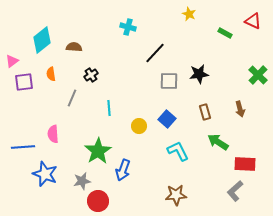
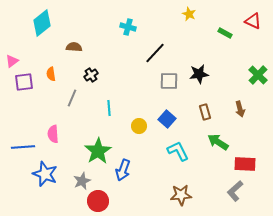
cyan diamond: moved 17 px up
gray star: rotated 12 degrees counterclockwise
brown star: moved 5 px right
